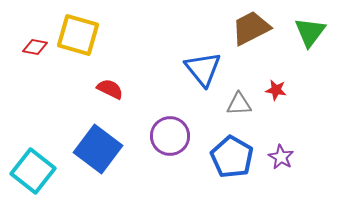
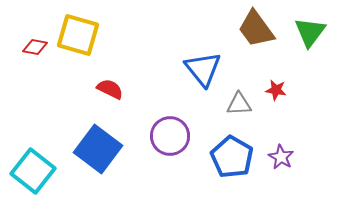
brown trapezoid: moved 5 px right, 1 px down; rotated 99 degrees counterclockwise
